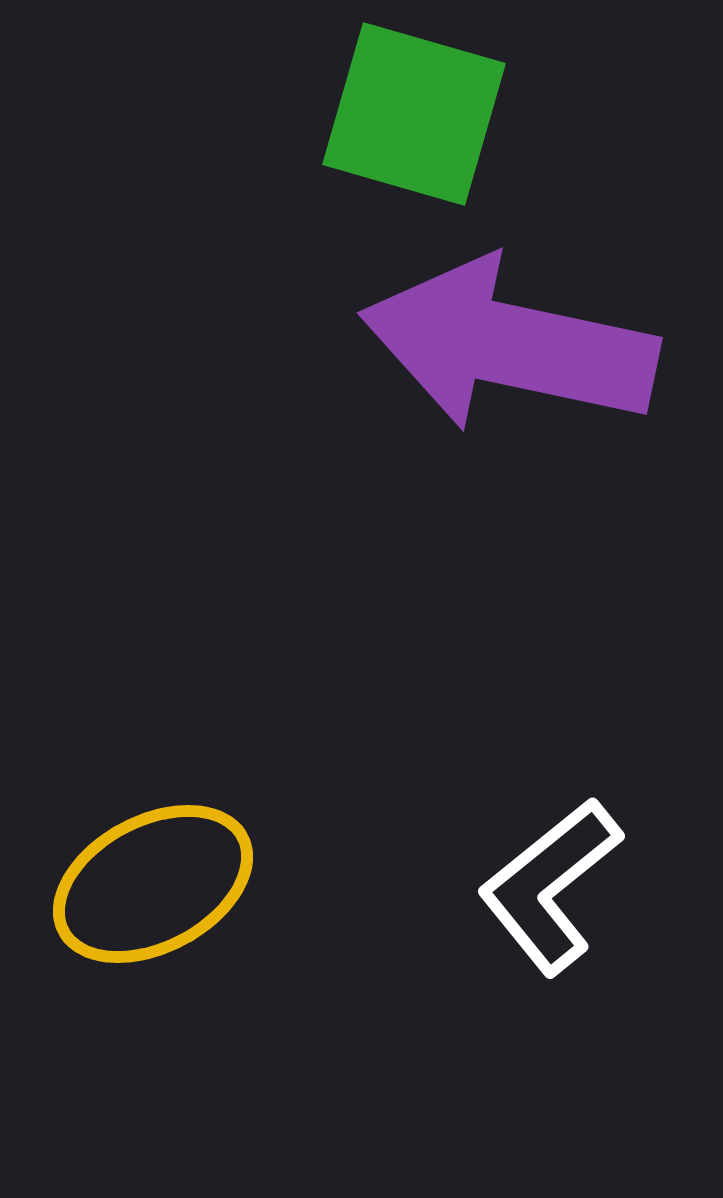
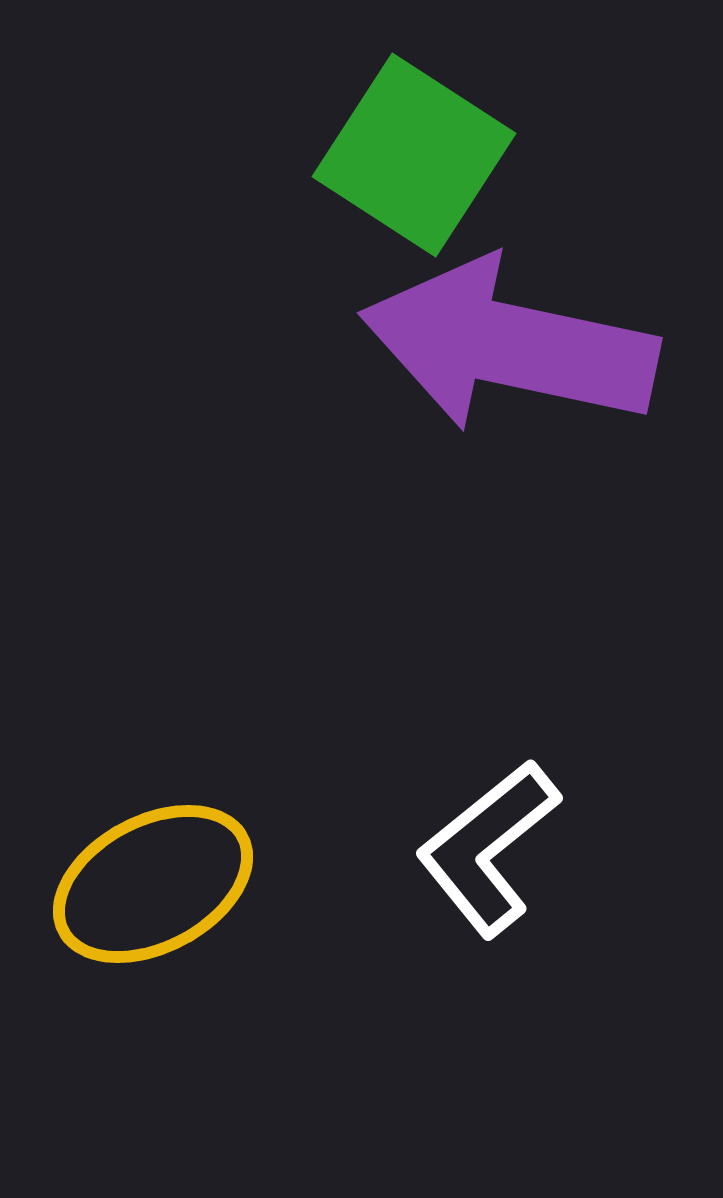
green square: moved 41 px down; rotated 17 degrees clockwise
white L-shape: moved 62 px left, 38 px up
